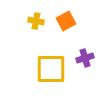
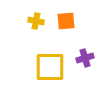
orange square: rotated 24 degrees clockwise
yellow square: moved 1 px left, 2 px up
